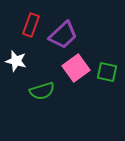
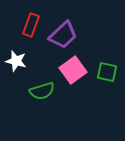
pink square: moved 3 px left, 2 px down
